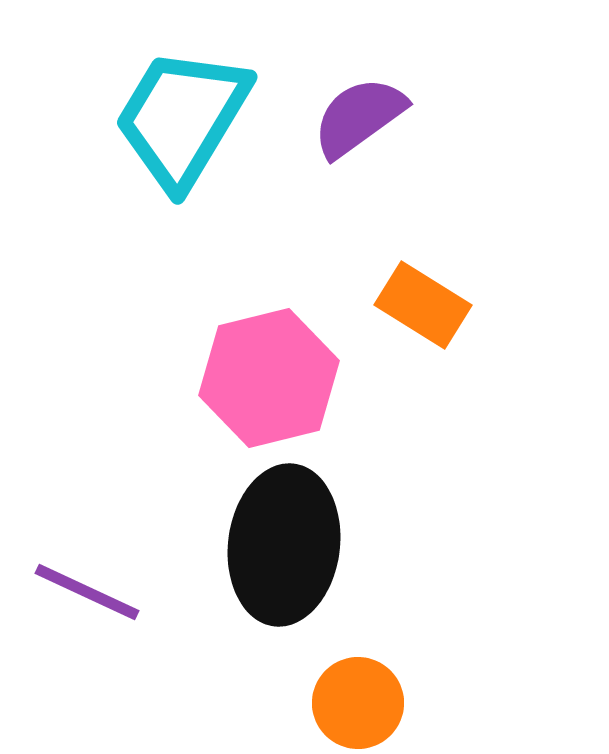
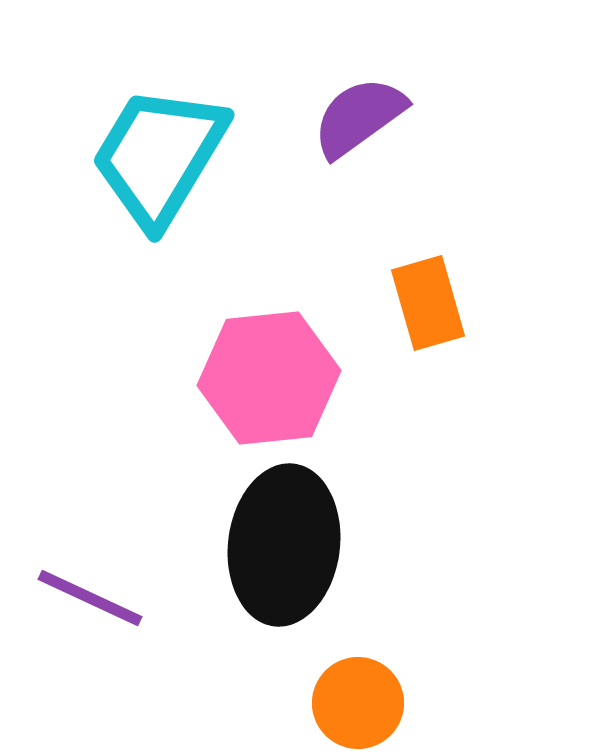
cyan trapezoid: moved 23 px left, 38 px down
orange rectangle: moved 5 px right, 2 px up; rotated 42 degrees clockwise
pink hexagon: rotated 8 degrees clockwise
purple line: moved 3 px right, 6 px down
